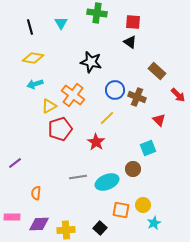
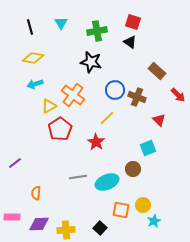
green cross: moved 18 px down; rotated 18 degrees counterclockwise
red square: rotated 14 degrees clockwise
red pentagon: rotated 15 degrees counterclockwise
cyan star: moved 2 px up
